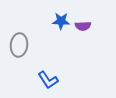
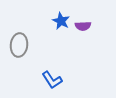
blue star: rotated 24 degrees clockwise
blue L-shape: moved 4 px right
